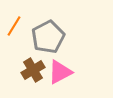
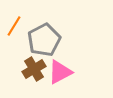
gray pentagon: moved 4 px left, 3 px down
brown cross: moved 1 px right, 1 px up
